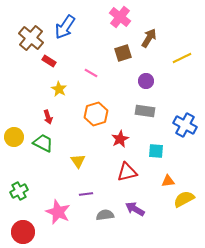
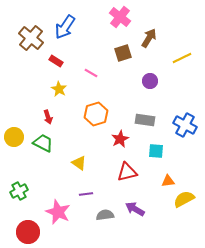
red rectangle: moved 7 px right
purple circle: moved 4 px right
gray rectangle: moved 9 px down
yellow triangle: moved 1 px right, 2 px down; rotated 21 degrees counterclockwise
red circle: moved 5 px right
